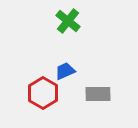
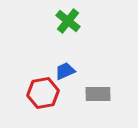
red hexagon: rotated 20 degrees clockwise
